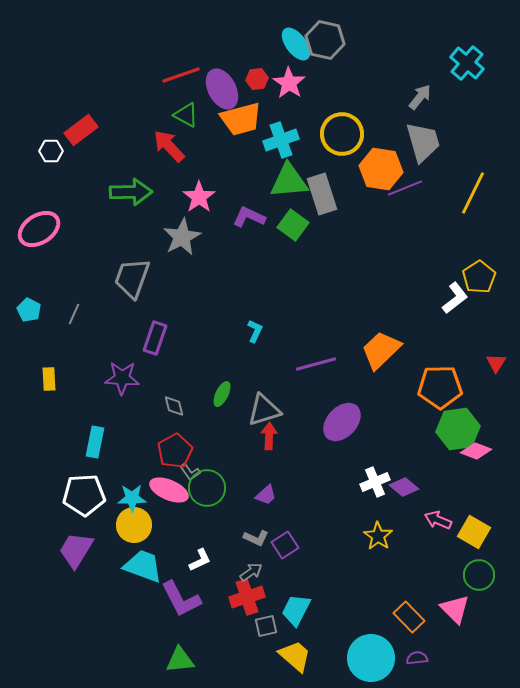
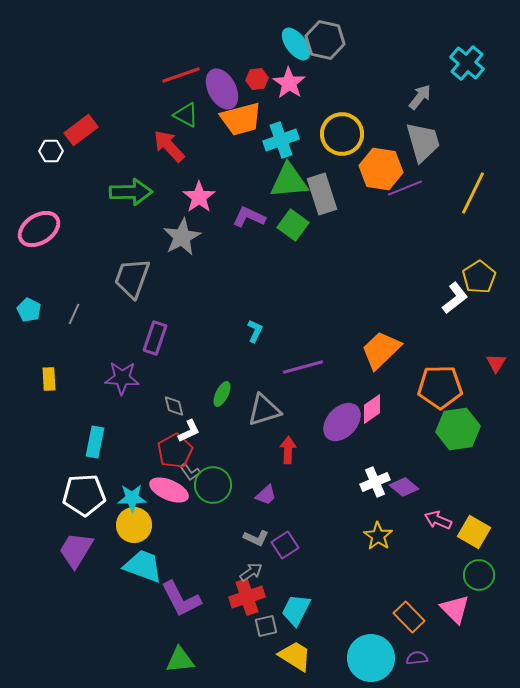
purple line at (316, 364): moved 13 px left, 3 px down
red arrow at (269, 436): moved 19 px right, 14 px down
pink diamond at (476, 451): moved 104 px left, 42 px up; rotated 56 degrees counterclockwise
green circle at (207, 488): moved 6 px right, 3 px up
white L-shape at (200, 560): moved 11 px left, 129 px up
yellow trapezoid at (295, 656): rotated 9 degrees counterclockwise
